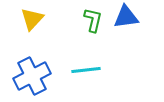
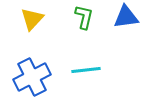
green L-shape: moved 9 px left, 3 px up
blue cross: moved 1 px down
